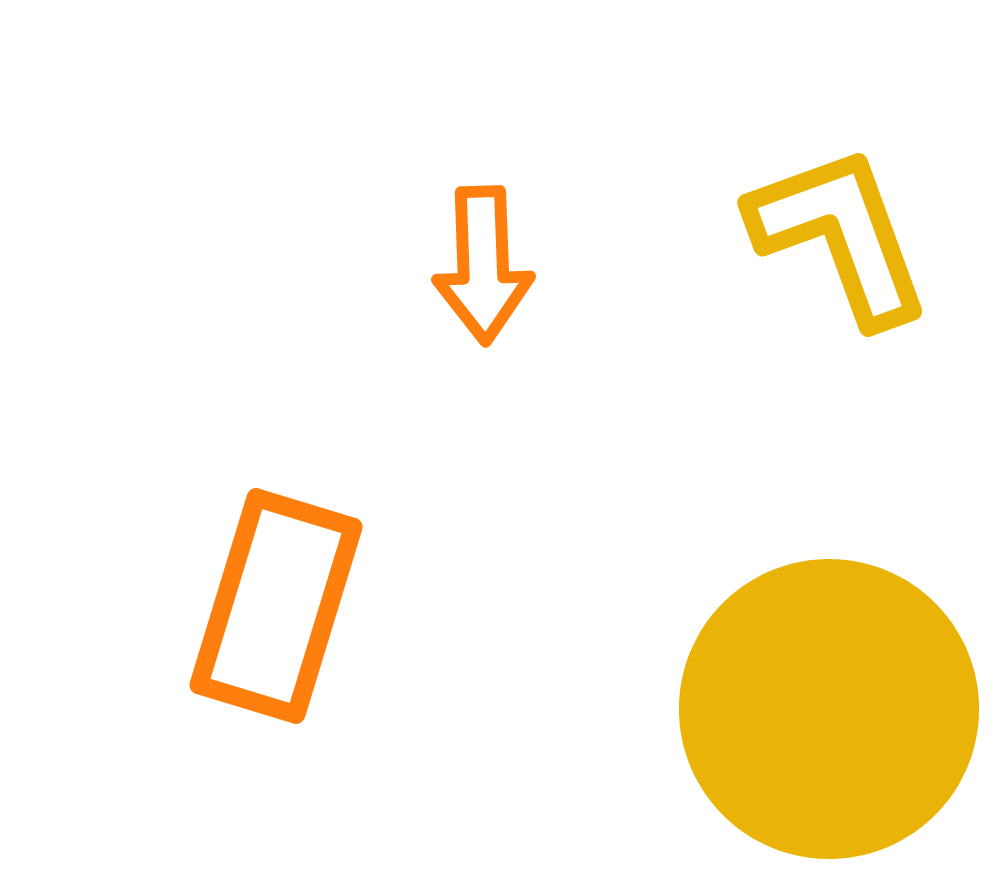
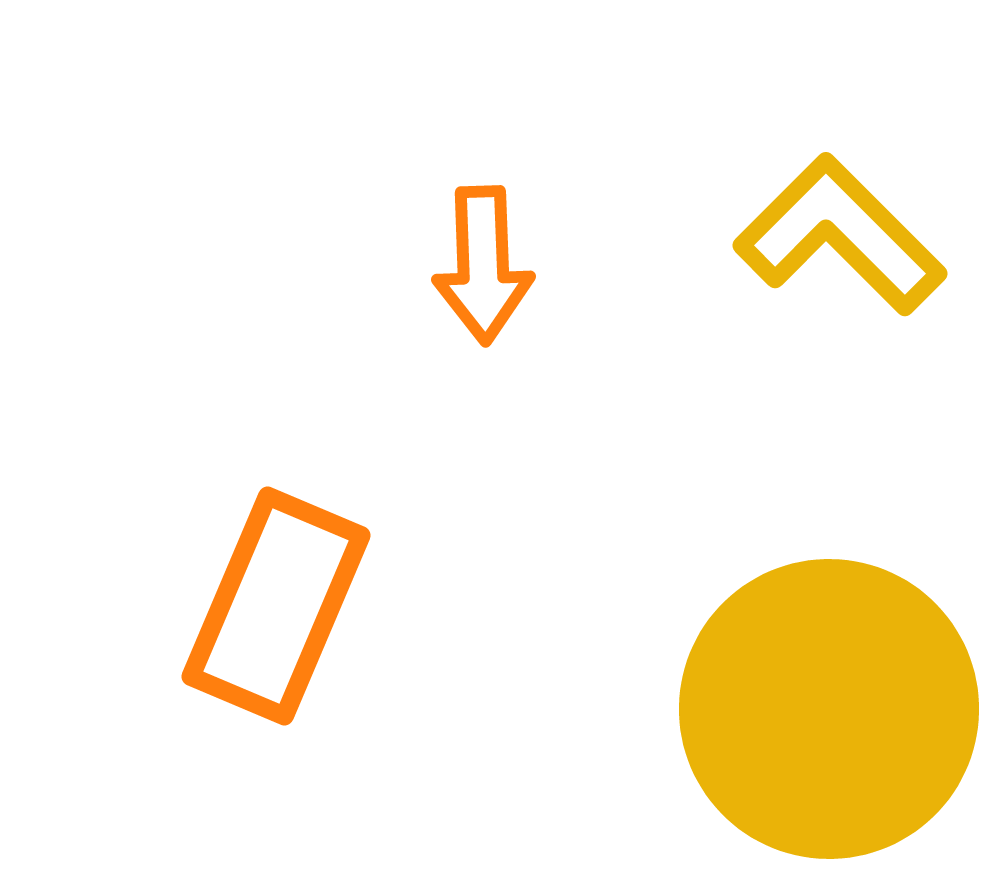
yellow L-shape: rotated 25 degrees counterclockwise
orange rectangle: rotated 6 degrees clockwise
